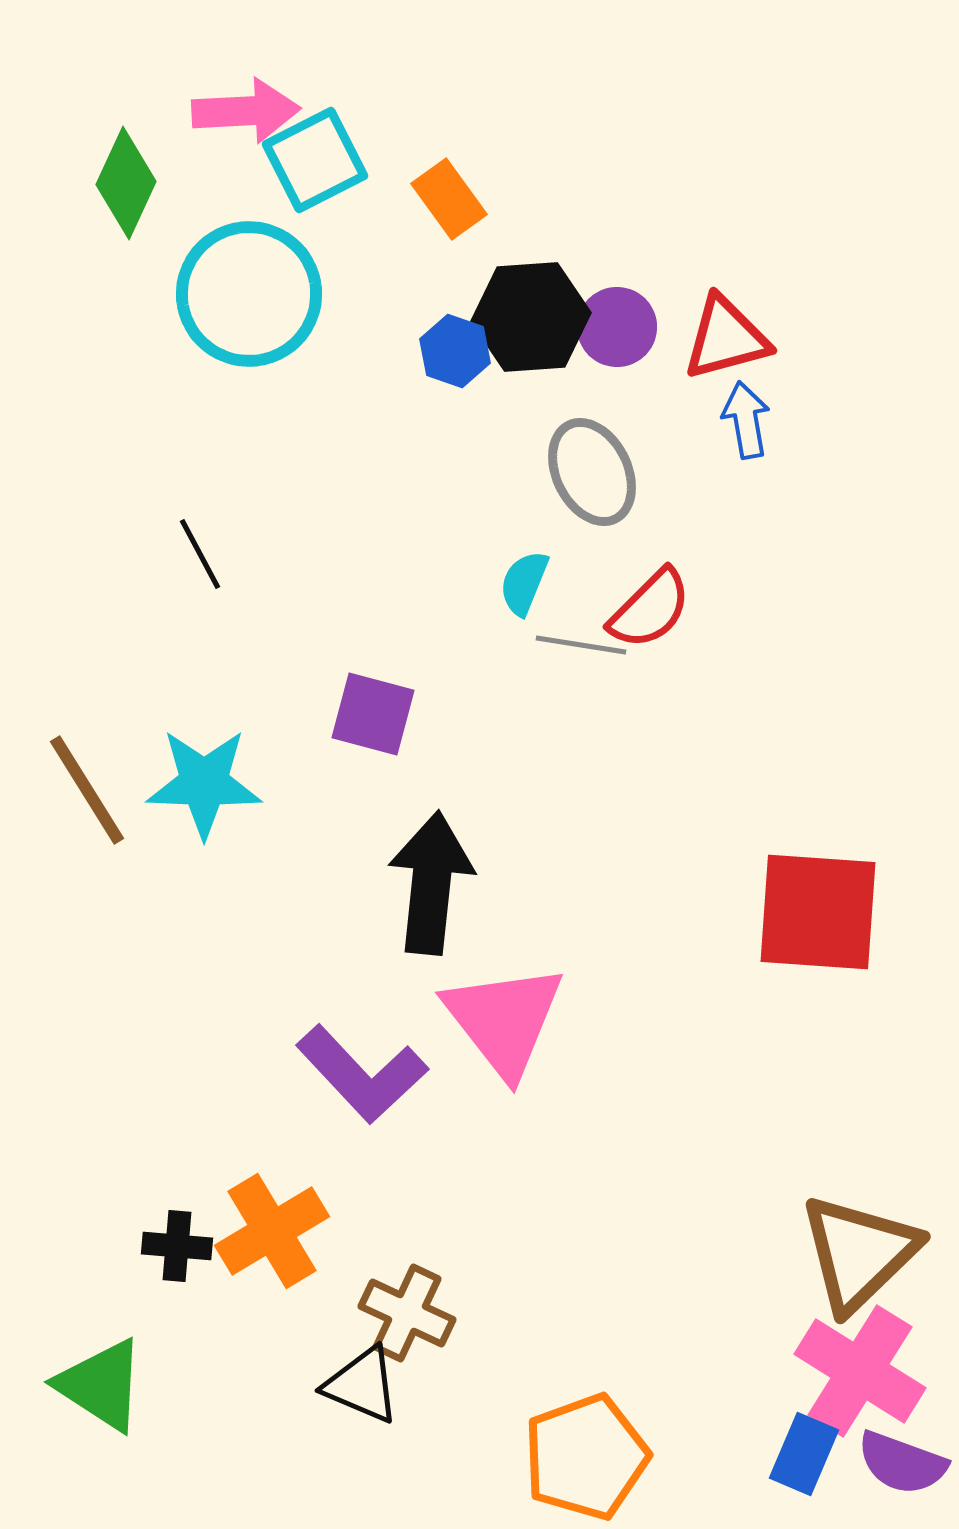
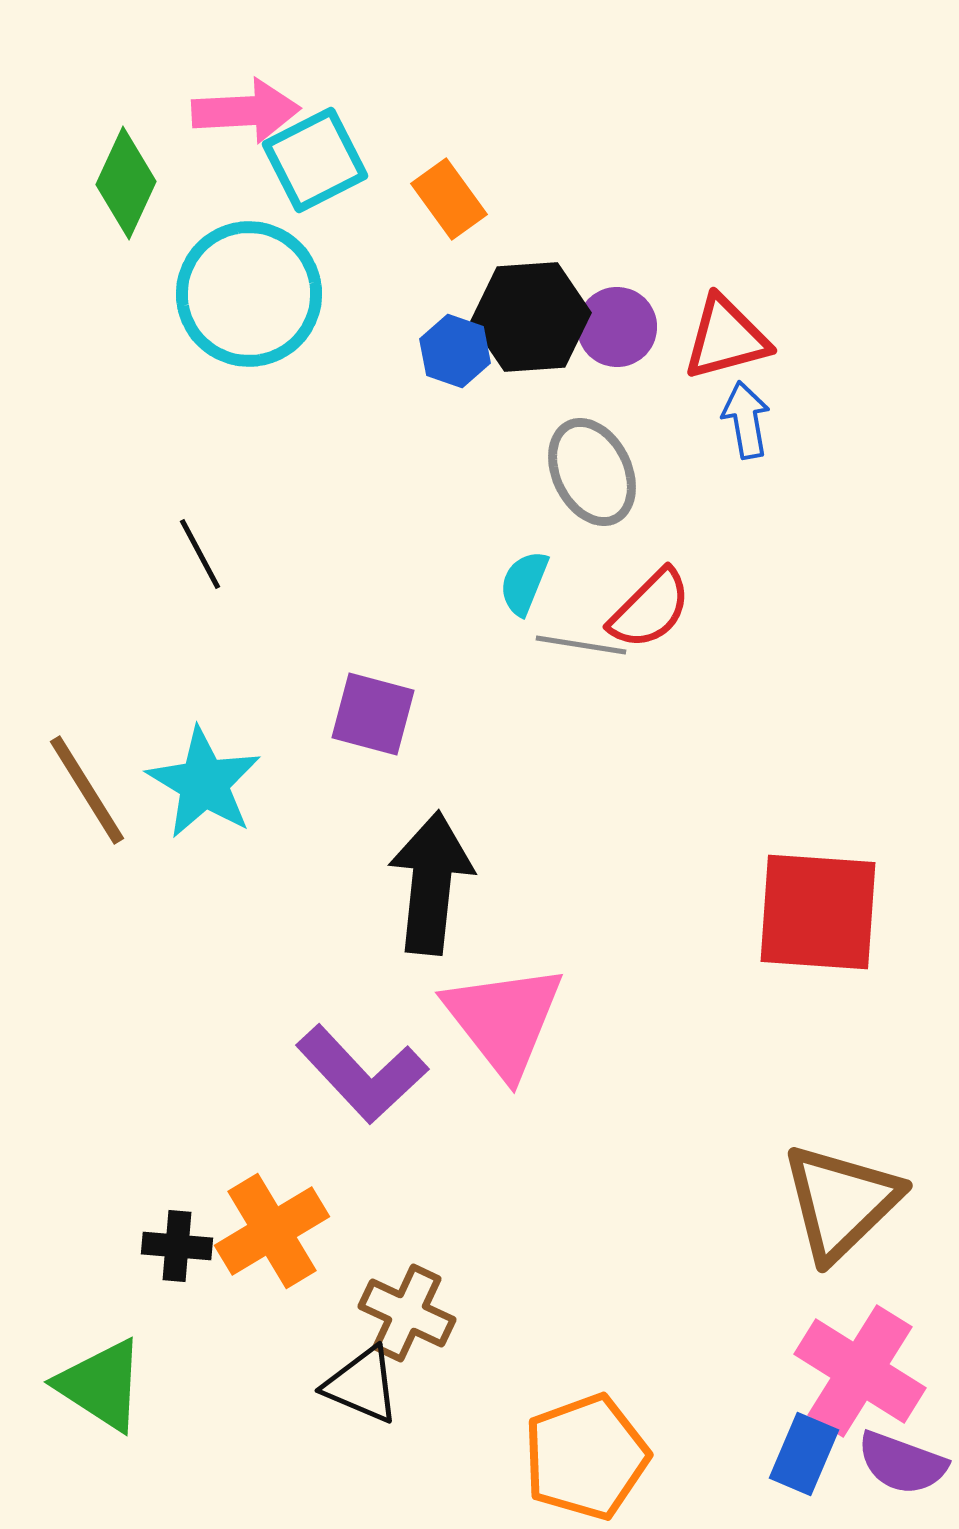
cyan star: rotated 29 degrees clockwise
brown triangle: moved 18 px left, 51 px up
